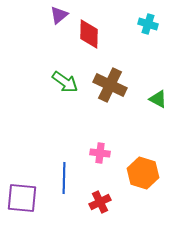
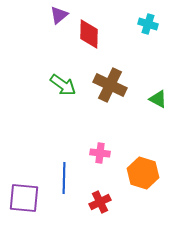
green arrow: moved 2 px left, 3 px down
purple square: moved 2 px right
